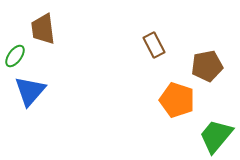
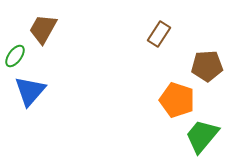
brown trapezoid: rotated 36 degrees clockwise
brown rectangle: moved 5 px right, 11 px up; rotated 60 degrees clockwise
brown pentagon: rotated 8 degrees clockwise
green trapezoid: moved 14 px left
